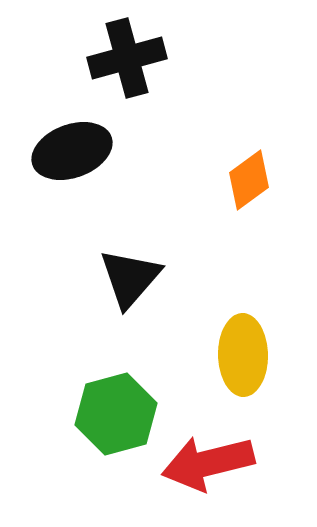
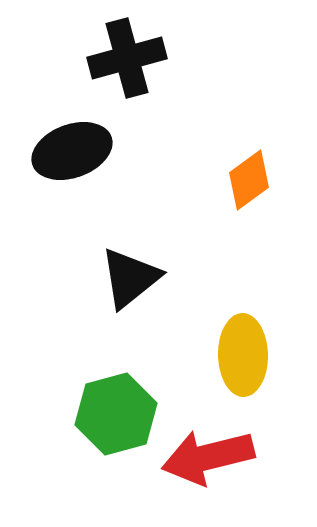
black triangle: rotated 10 degrees clockwise
red arrow: moved 6 px up
